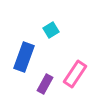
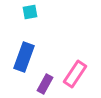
cyan square: moved 21 px left, 18 px up; rotated 21 degrees clockwise
